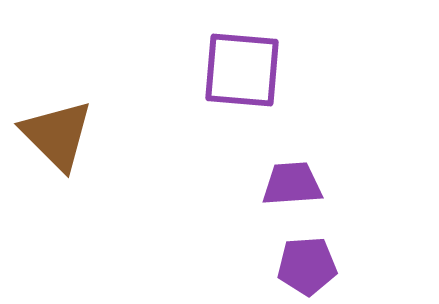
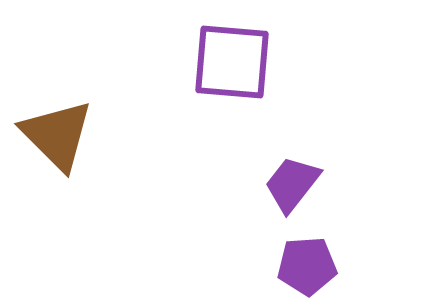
purple square: moved 10 px left, 8 px up
purple trapezoid: rotated 48 degrees counterclockwise
